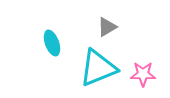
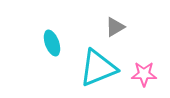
gray triangle: moved 8 px right
pink star: moved 1 px right
